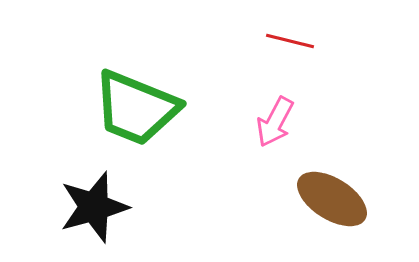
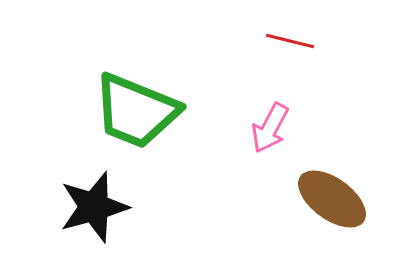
green trapezoid: moved 3 px down
pink arrow: moved 5 px left, 6 px down
brown ellipse: rotated 4 degrees clockwise
